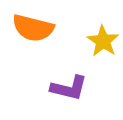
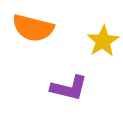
yellow star: rotated 8 degrees clockwise
